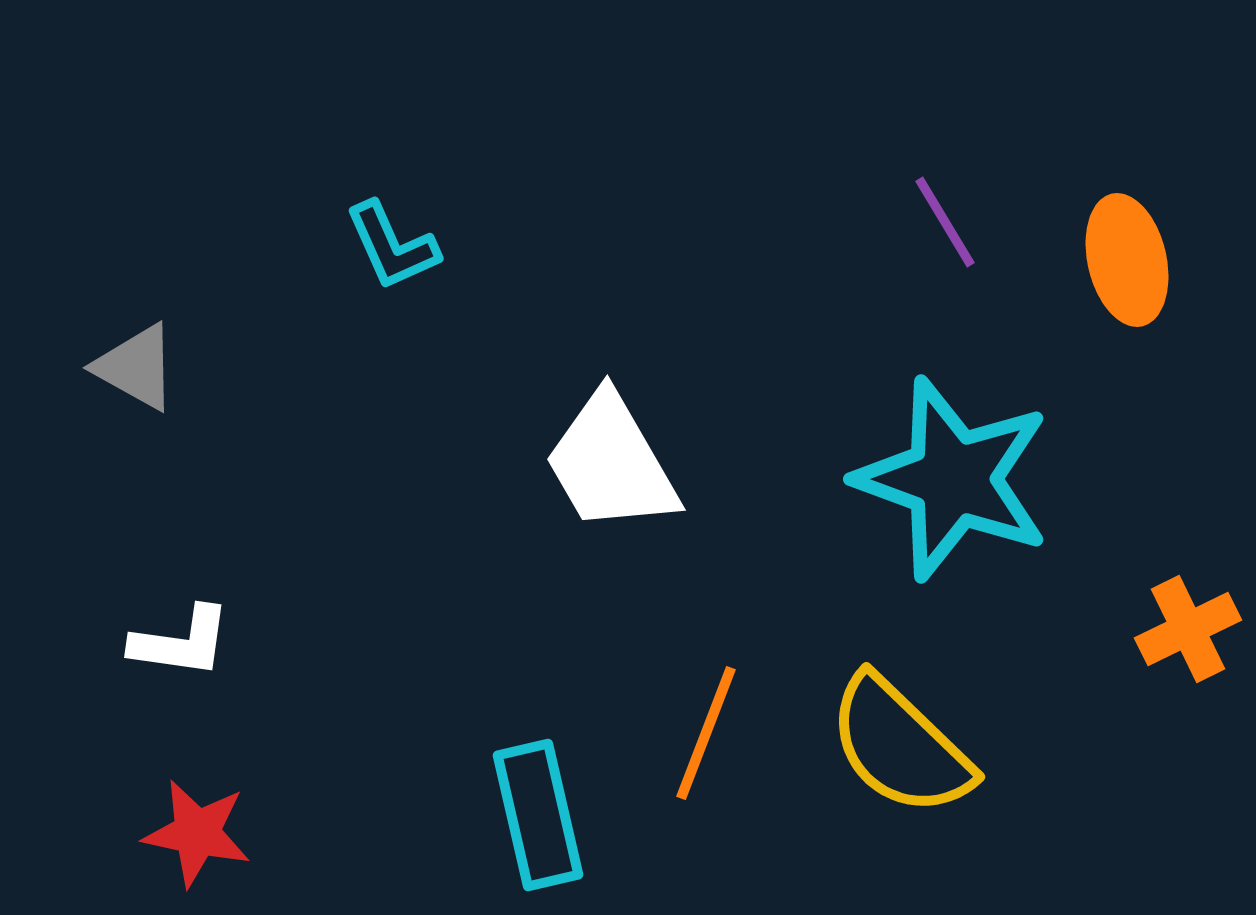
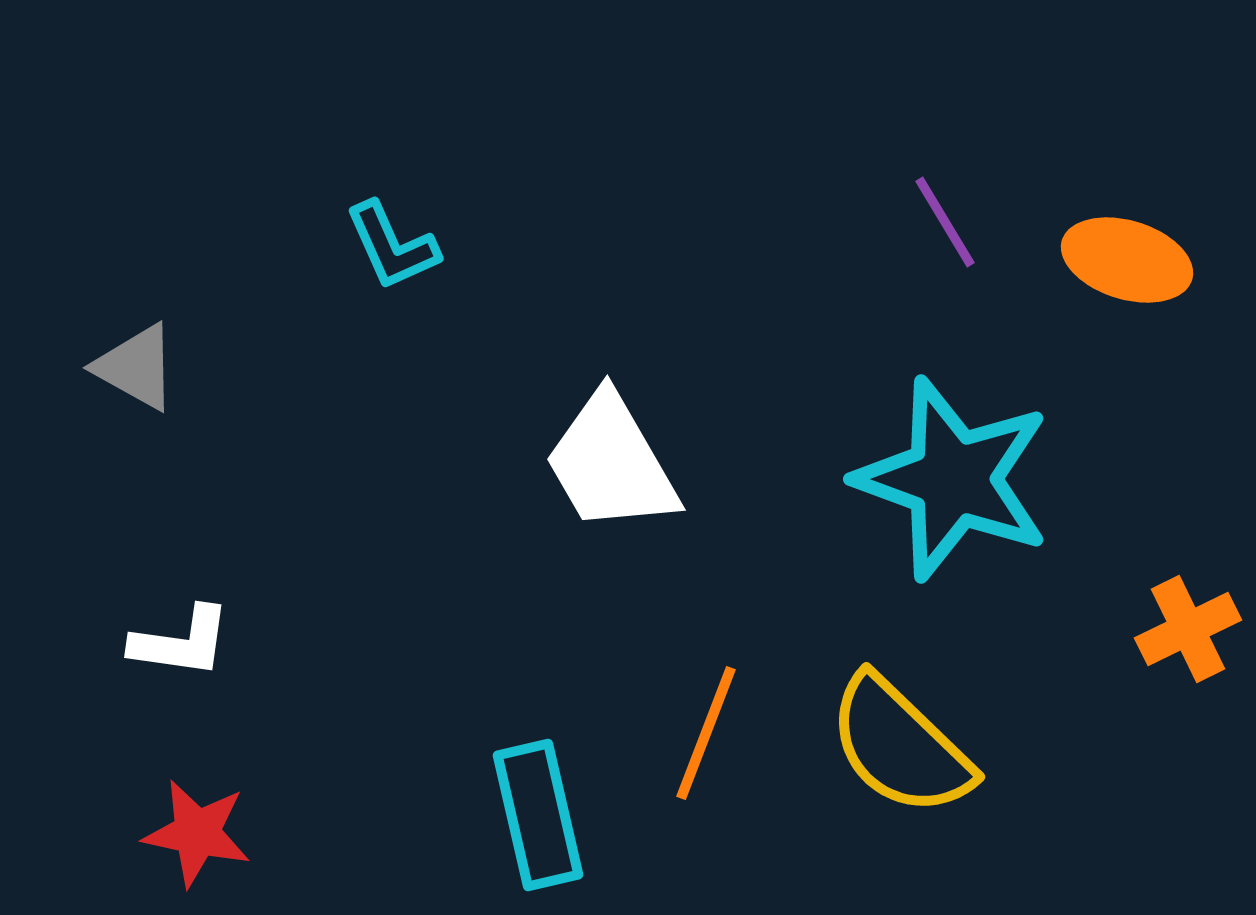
orange ellipse: rotated 60 degrees counterclockwise
